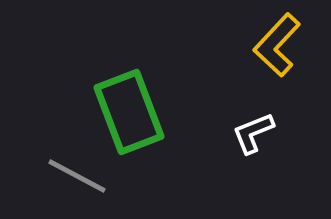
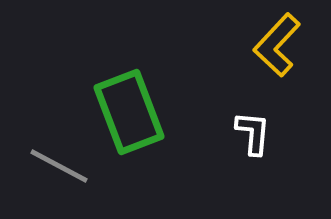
white L-shape: rotated 117 degrees clockwise
gray line: moved 18 px left, 10 px up
